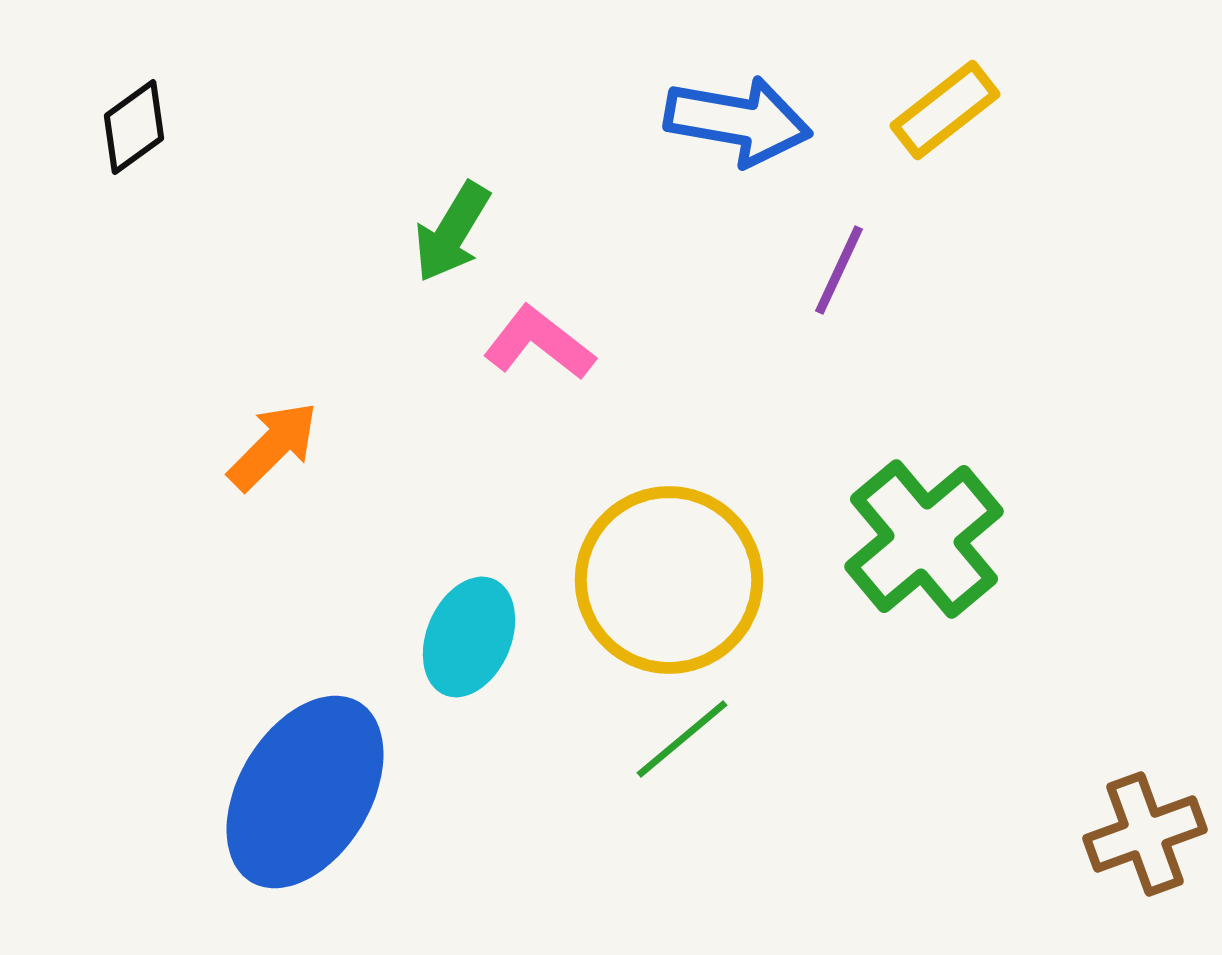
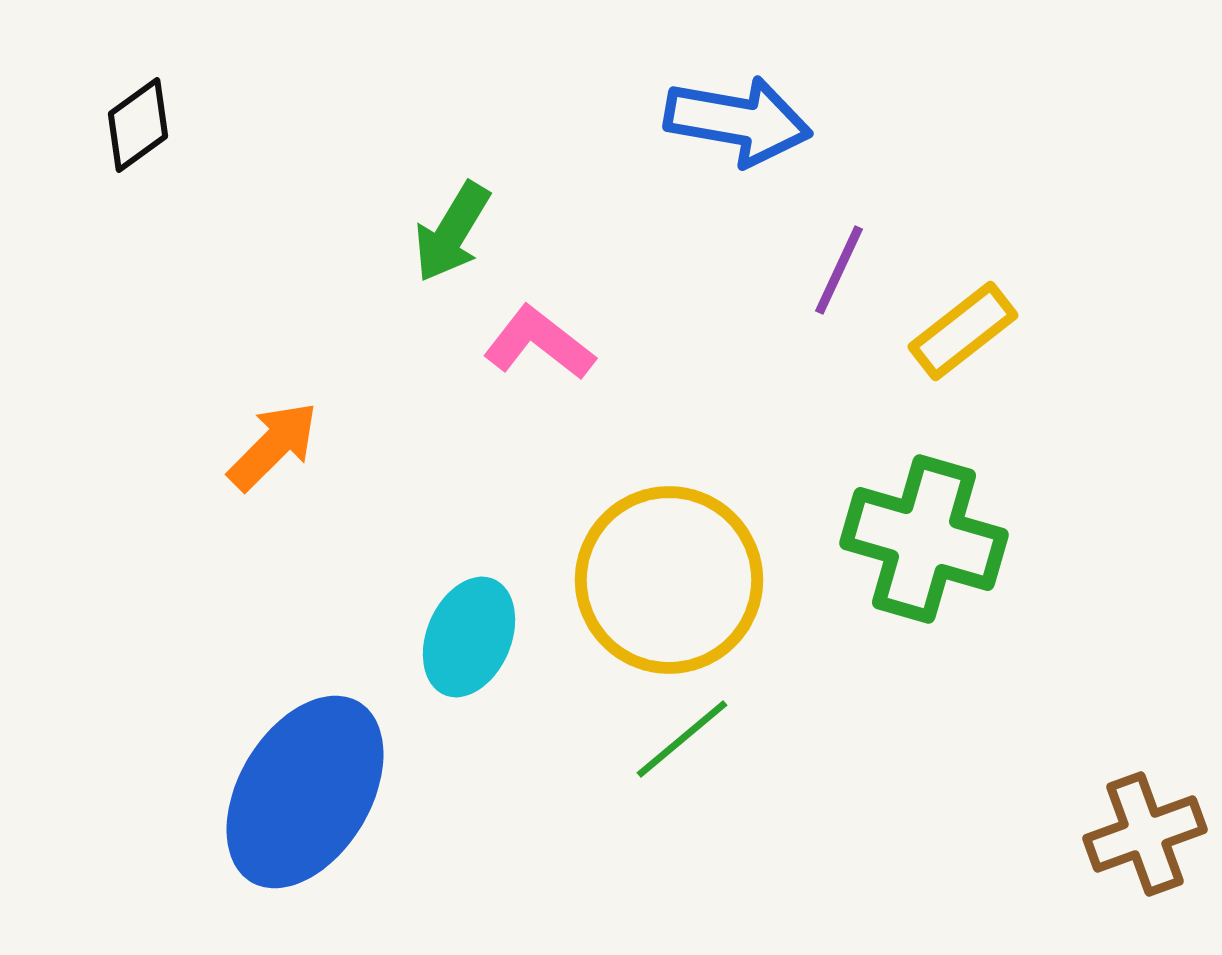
yellow rectangle: moved 18 px right, 221 px down
black diamond: moved 4 px right, 2 px up
green cross: rotated 34 degrees counterclockwise
